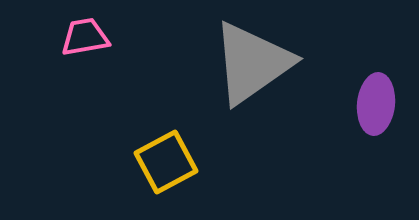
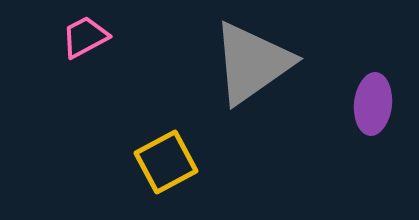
pink trapezoid: rotated 18 degrees counterclockwise
purple ellipse: moved 3 px left
